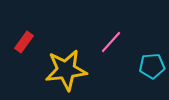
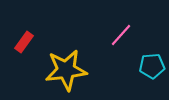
pink line: moved 10 px right, 7 px up
